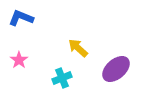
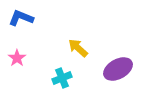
pink star: moved 2 px left, 2 px up
purple ellipse: moved 2 px right; rotated 12 degrees clockwise
